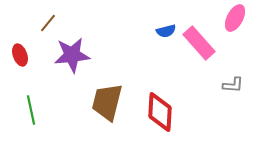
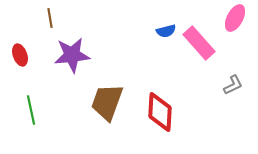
brown line: moved 2 px right, 5 px up; rotated 48 degrees counterclockwise
gray L-shape: rotated 30 degrees counterclockwise
brown trapezoid: rotated 6 degrees clockwise
